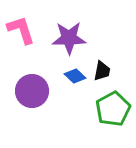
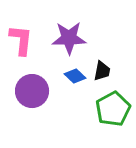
pink L-shape: moved 10 px down; rotated 24 degrees clockwise
